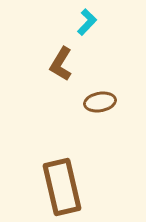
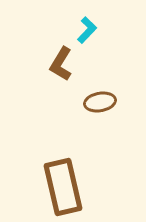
cyan L-shape: moved 8 px down
brown rectangle: moved 1 px right
